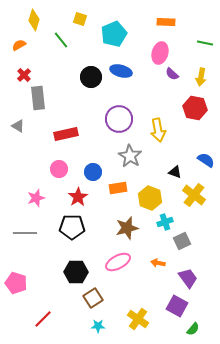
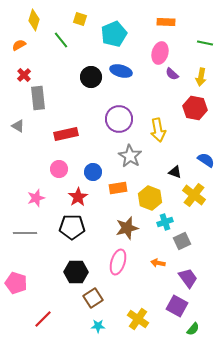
pink ellipse at (118, 262): rotated 45 degrees counterclockwise
